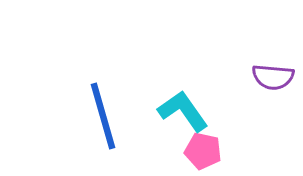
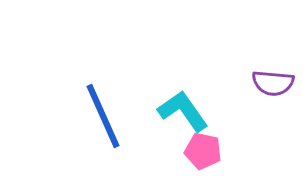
purple semicircle: moved 6 px down
blue line: rotated 8 degrees counterclockwise
